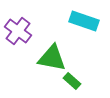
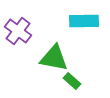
cyan rectangle: rotated 20 degrees counterclockwise
green triangle: moved 2 px right
